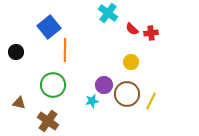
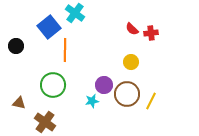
cyan cross: moved 33 px left
black circle: moved 6 px up
brown cross: moved 3 px left, 1 px down
